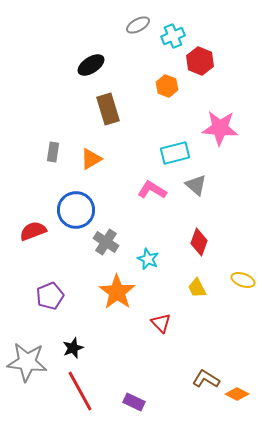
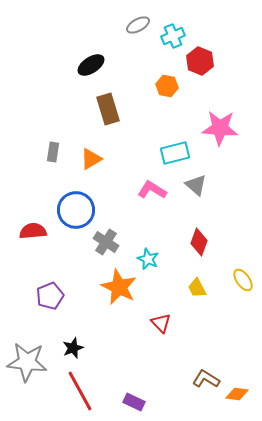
orange hexagon: rotated 10 degrees counterclockwise
red semicircle: rotated 16 degrees clockwise
yellow ellipse: rotated 35 degrees clockwise
orange star: moved 2 px right, 5 px up; rotated 9 degrees counterclockwise
orange diamond: rotated 20 degrees counterclockwise
